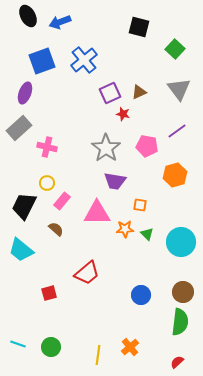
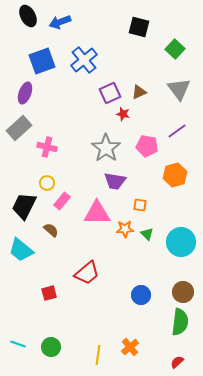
brown semicircle: moved 5 px left, 1 px down
